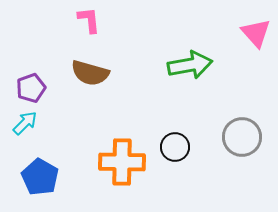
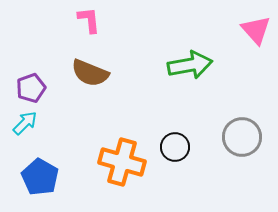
pink triangle: moved 3 px up
brown semicircle: rotated 6 degrees clockwise
orange cross: rotated 15 degrees clockwise
